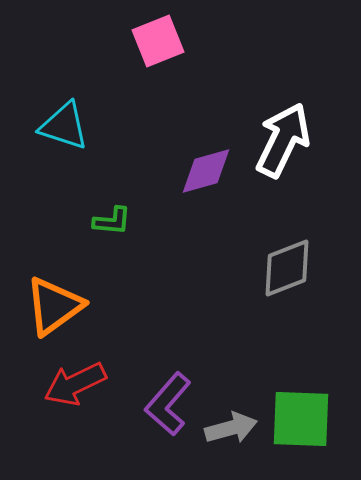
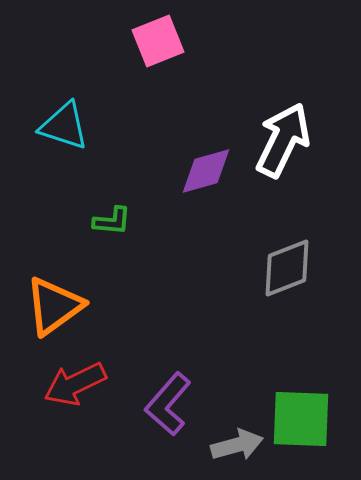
gray arrow: moved 6 px right, 17 px down
